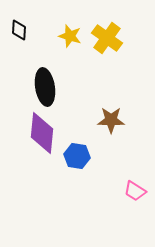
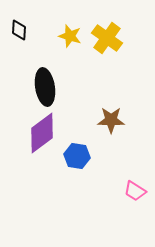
purple diamond: rotated 48 degrees clockwise
